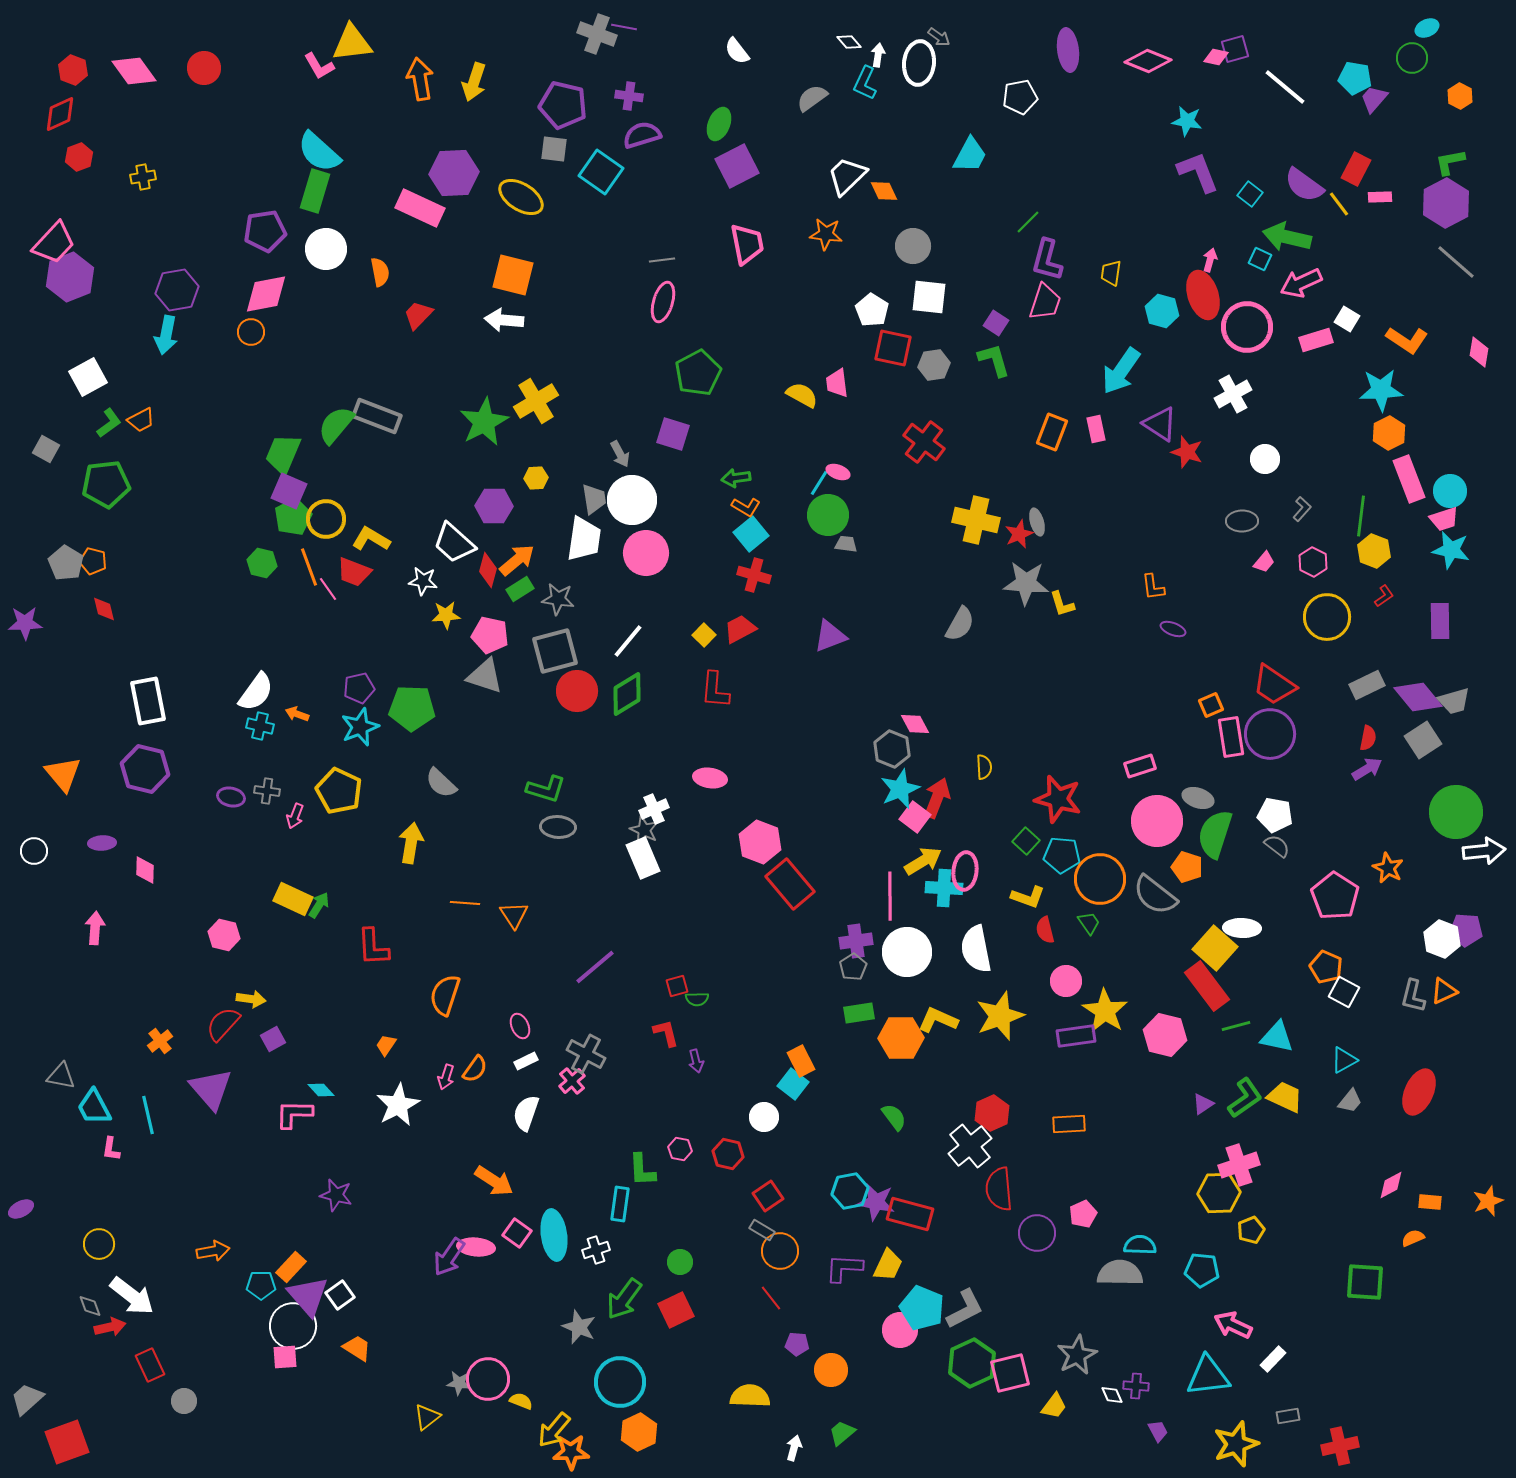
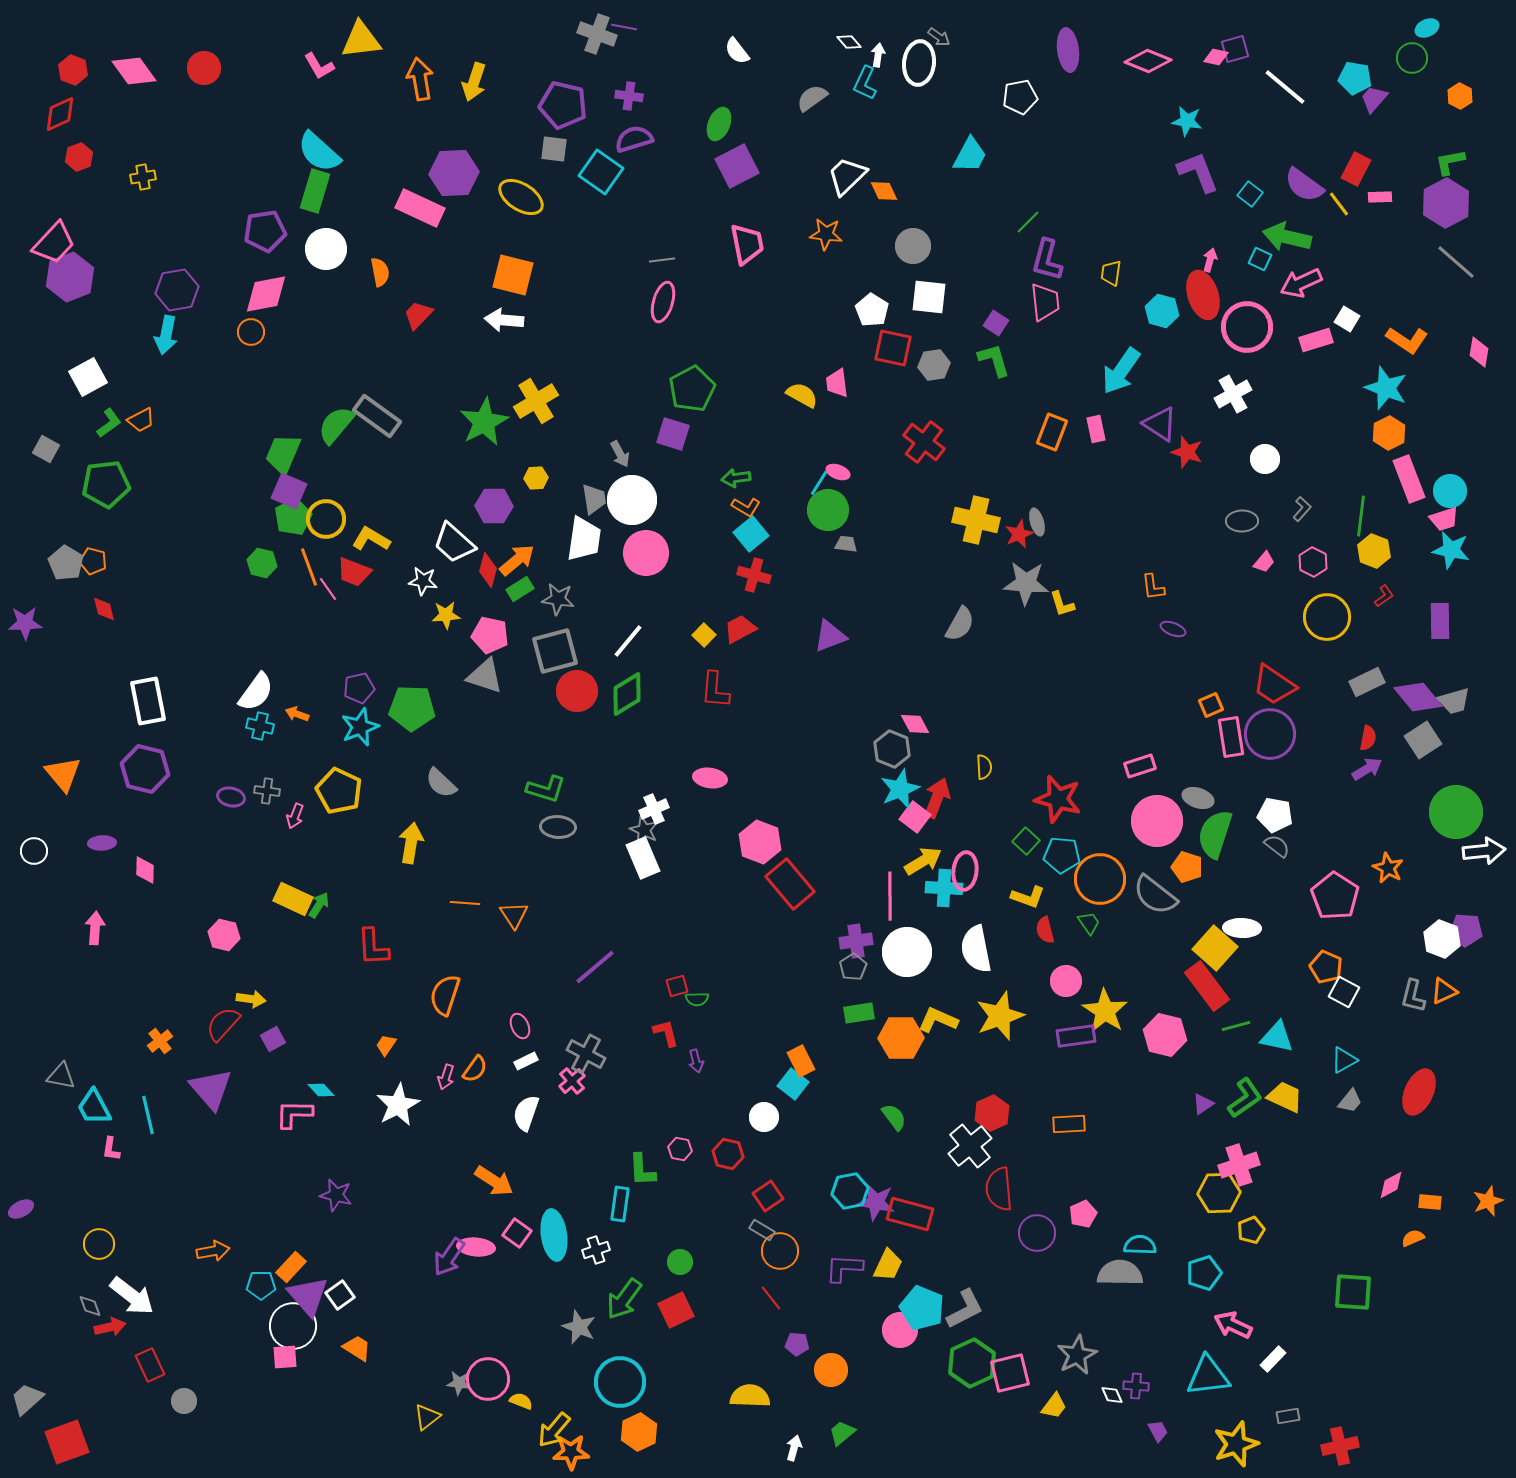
yellow triangle at (352, 43): moved 9 px right, 3 px up
purple semicircle at (642, 135): moved 8 px left, 4 px down
pink trapezoid at (1045, 302): rotated 24 degrees counterclockwise
green pentagon at (698, 373): moved 6 px left, 16 px down
cyan star at (1381, 390): moved 5 px right, 2 px up; rotated 24 degrees clockwise
gray rectangle at (377, 416): rotated 15 degrees clockwise
green circle at (828, 515): moved 5 px up
gray rectangle at (1367, 685): moved 3 px up
cyan pentagon at (1202, 1270): moved 2 px right, 3 px down; rotated 24 degrees counterclockwise
green square at (1365, 1282): moved 12 px left, 10 px down
